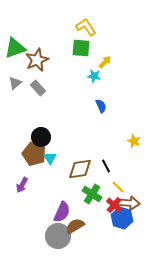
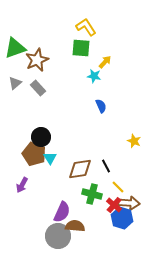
green cross: rotated 18 degrees counterclockwise
brown semicircle: rotated 36 degrees clockwise
